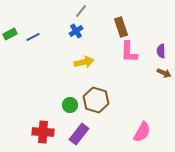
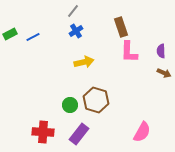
gray line: moved 8 px left
